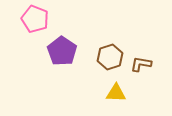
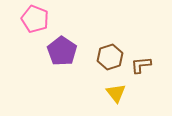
brown L-shape: moved 1 px down; rotated 15 degrees counterclockwise
yellow triangle: rotated 50 degrees clockwise
